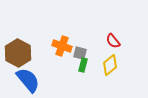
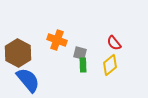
red semicircle: moved 1 px right, 2 px down
orange cross: moved 5 px left, 6 px up
green rectangle: rotated 16 degrees counterclockwise
